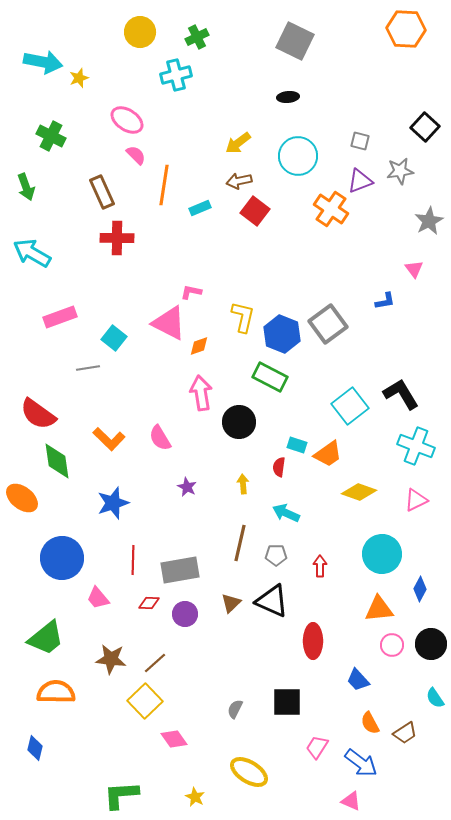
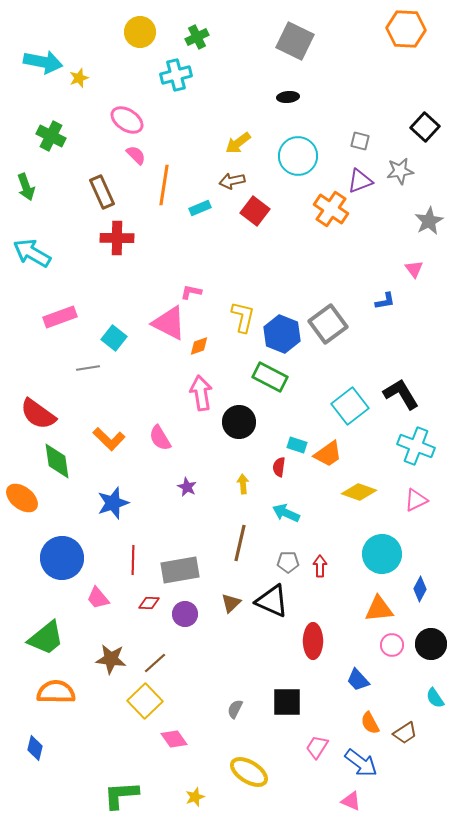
brown arrow at (239, 181): moved 7 px left
gray pentagon at (276, 555): moved 12 px right, 7 px down
yellow star at (195, 797): rotated 24 degrees clockwise
